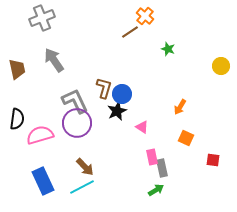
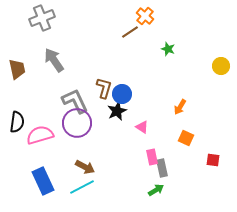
black semicircle: moved 3 px down
brown arrow: rotated 18 degrees counterclockwise
